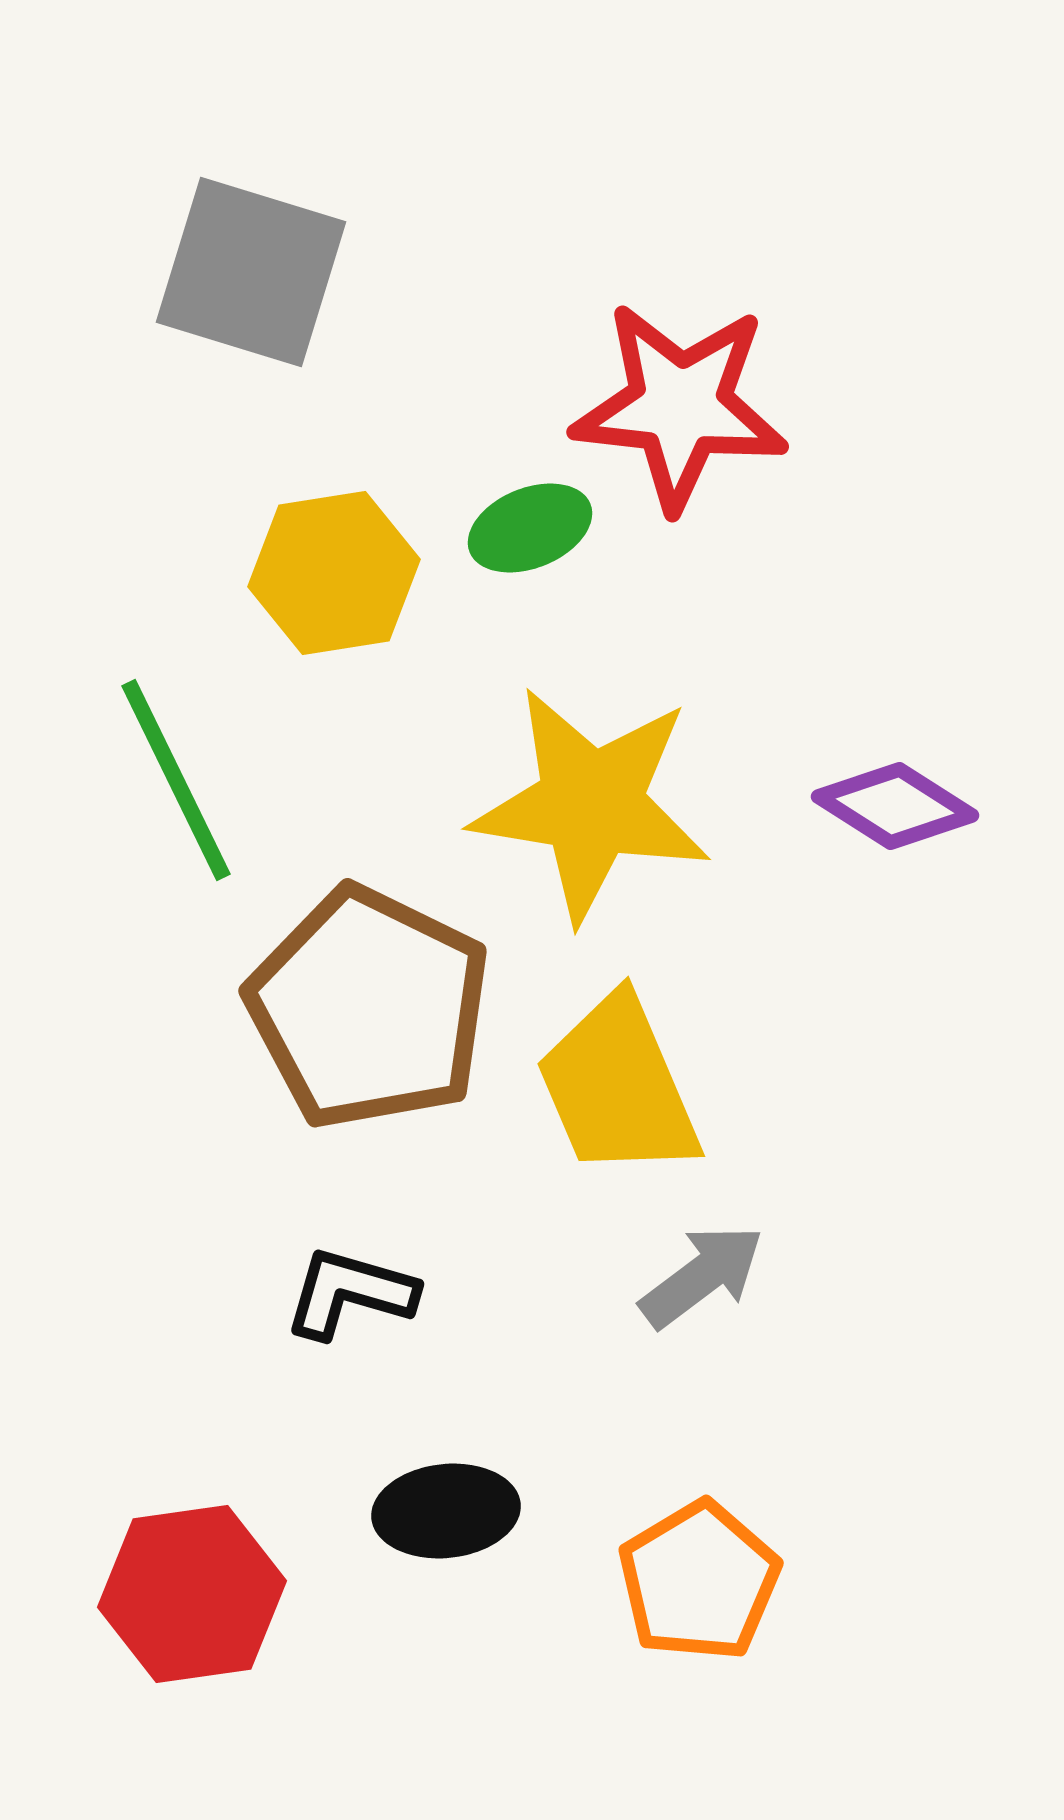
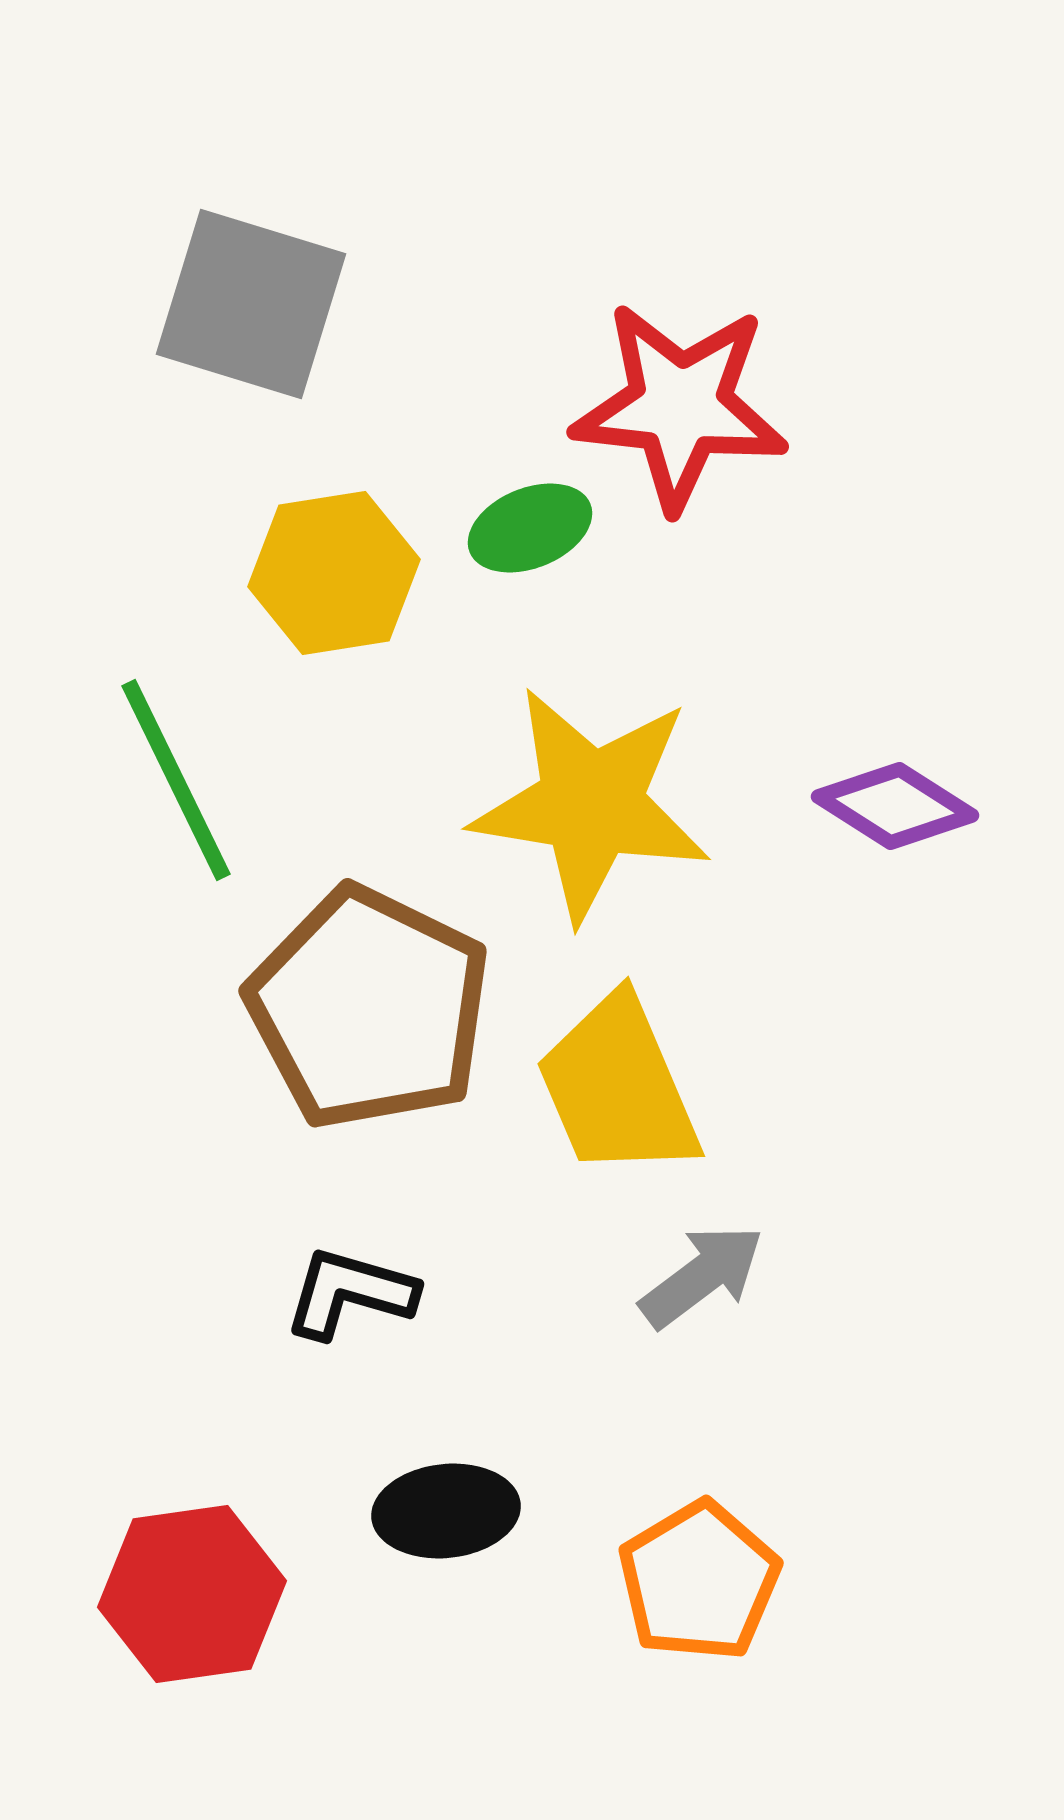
gray square: moved 32 px down
